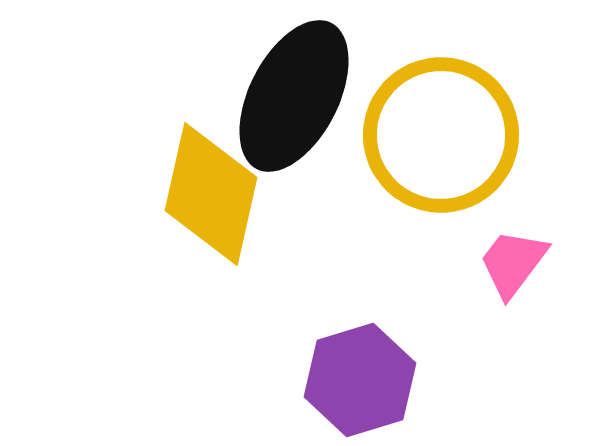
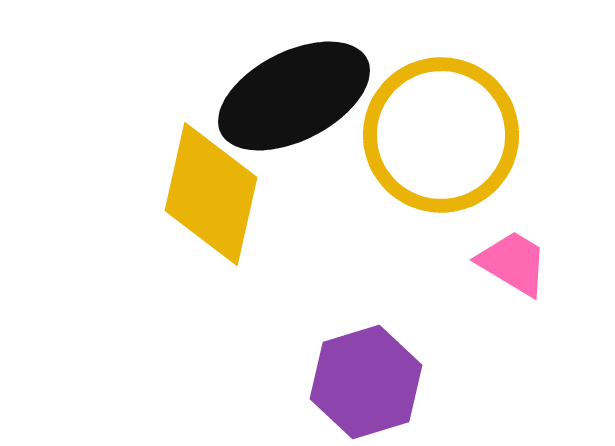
black ellipse: rotated 36 degrees clockwise
pink trapezoid: rotated 84 degrees clockwise
purple hexagon: moved 6 px right, 2 px down
